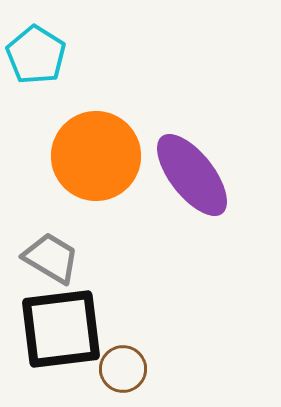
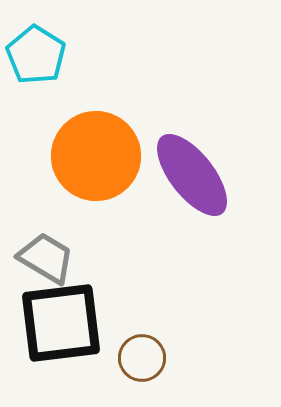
gray trapezoid: moved 5 px left
black square: moved 6 px up
brown circle: moved 19 px right, 11 px up
